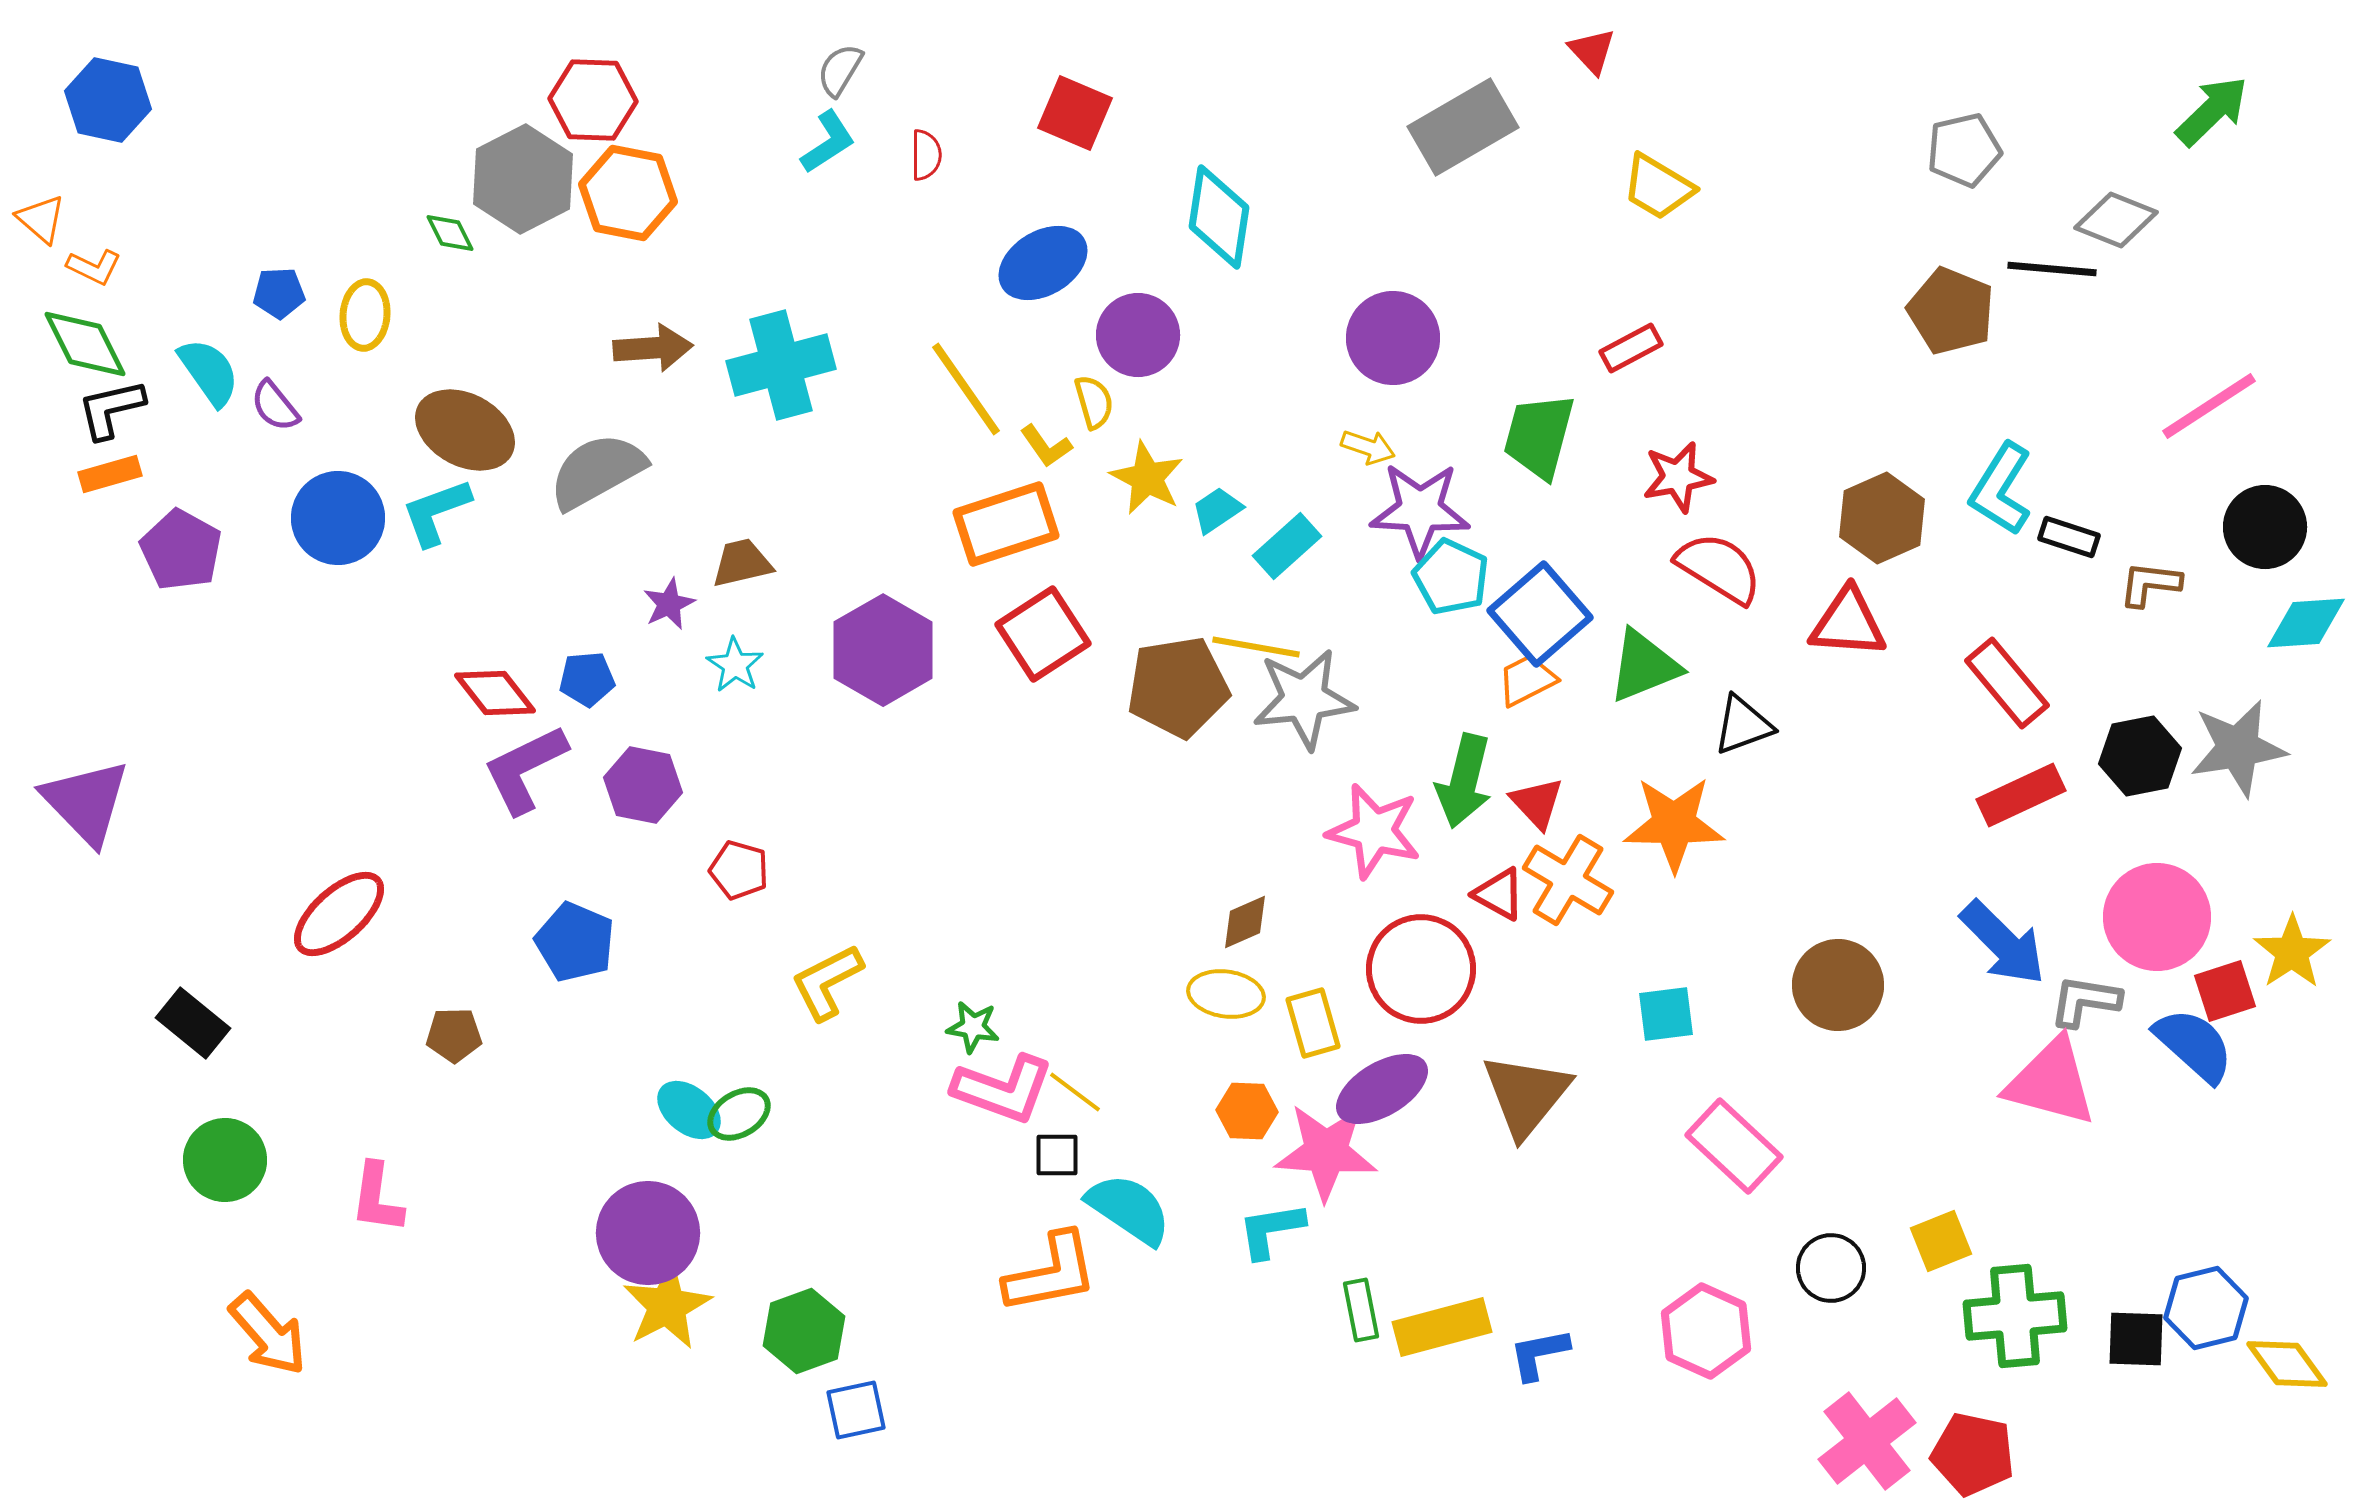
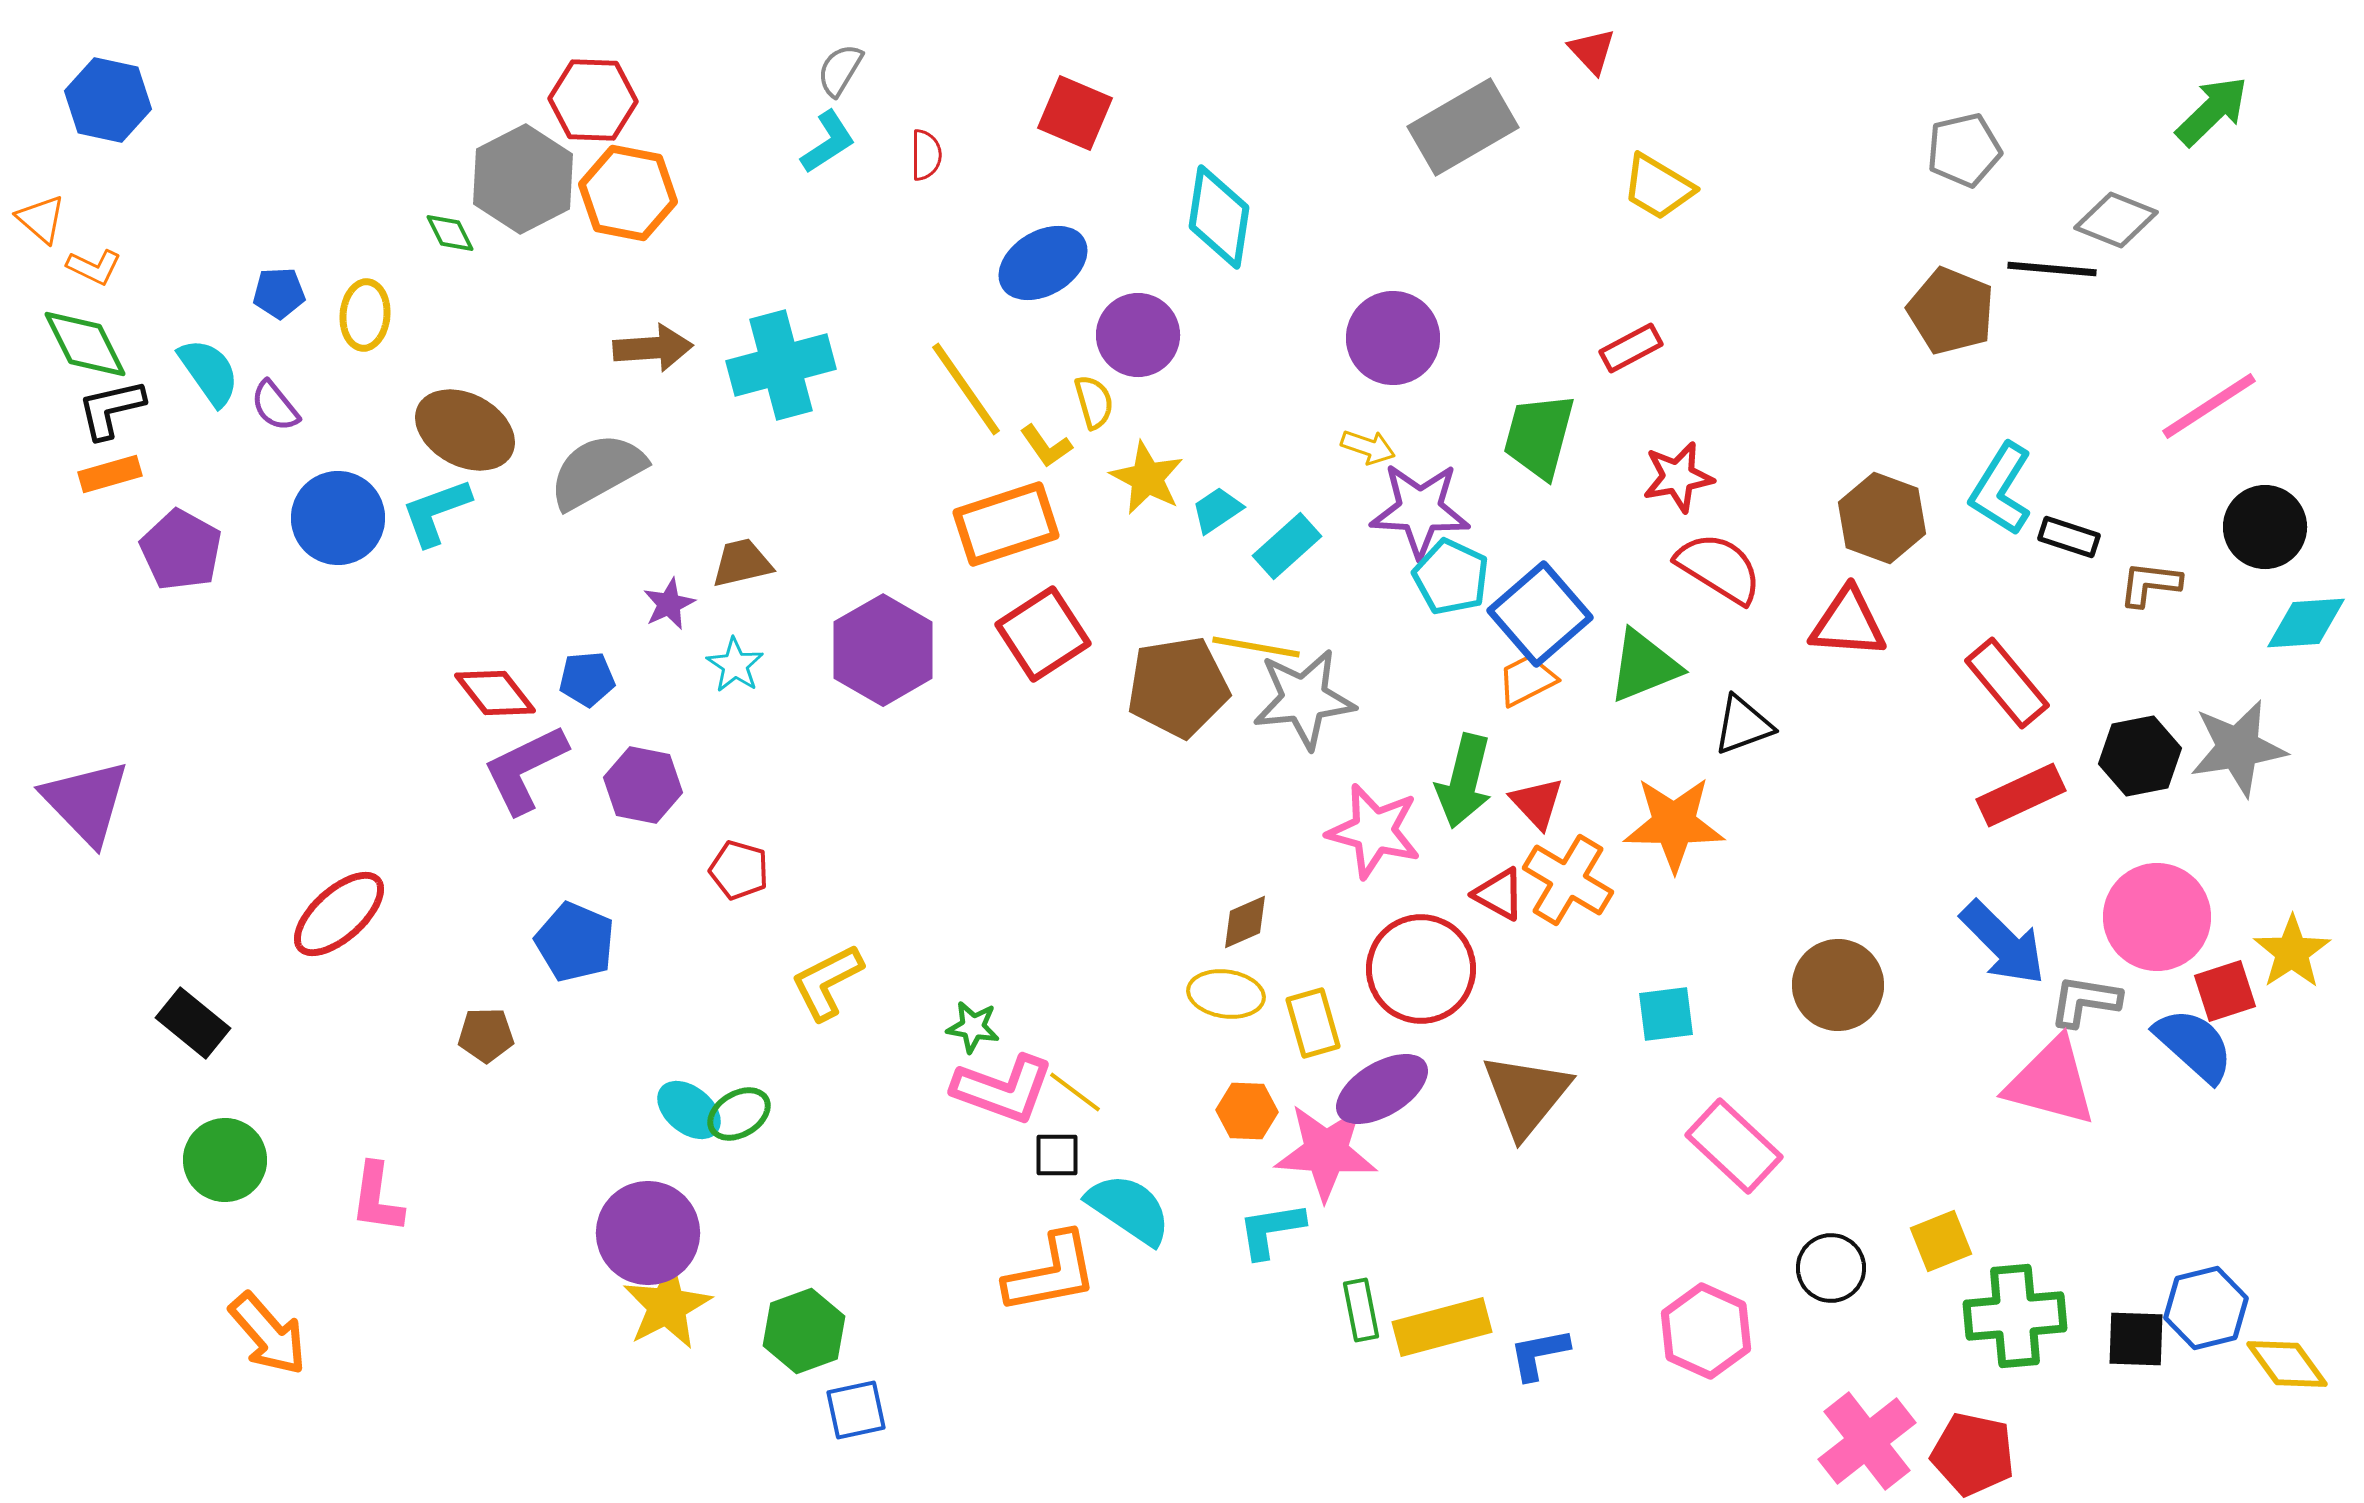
brown hexagon at (1882, 518): rotated 16 degrees counterclockwise
brown pentagon at (454, 1035): moved 32 px right
